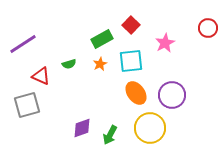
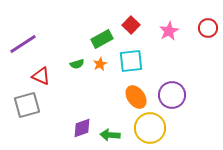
pink star: moved 4 px right, 12 px up
green semicircle: moved 8 px right
orange ellipse: moved 4 px down
green arrow: rotated 66 degrees clockwise
